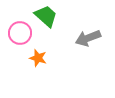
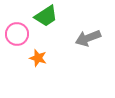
green trapezoid: rotated 105 degrees clockwise
pink circle: moved 3 px left, 1 px down
